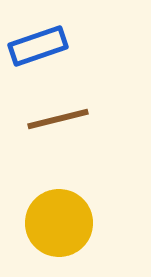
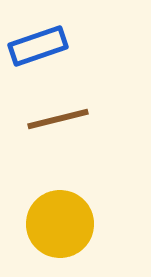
yellow circle: moved 1 px right, 1 px down
